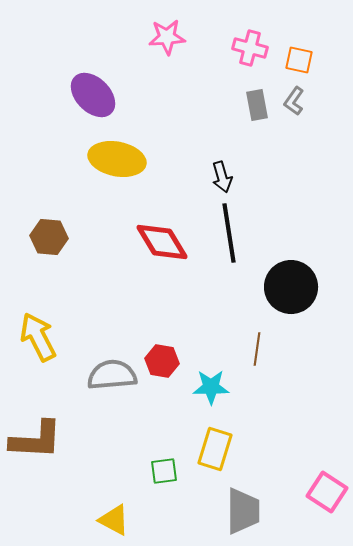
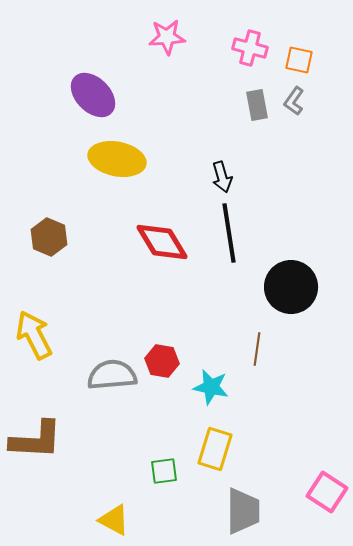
brown hexagon: rotated 18 degrees clockwise
yellow arrow: moved 4 px left, 2 px up
cyan star: rotated 12 degrees clockwise
